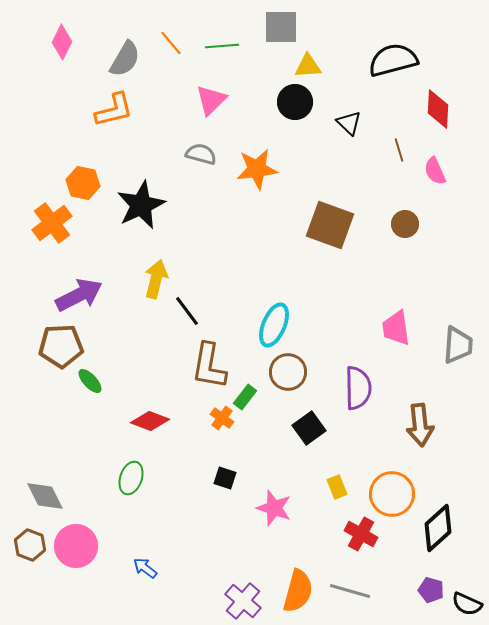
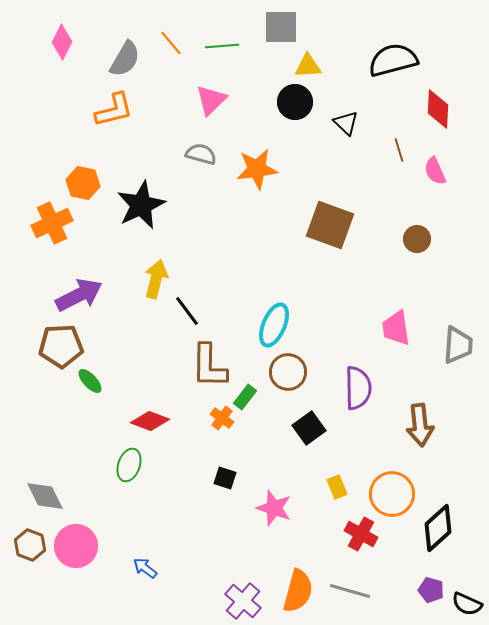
black triangle at (349, 123): moved 3 px left
orange cross at (52, 223): rotated 12 degrees clockwise
brown circle at (405, 224): moved 12 px right, 15 px down
brown L-shape at (209, 366): rotated 9 degrees counterclockwise
green ellipse at (131, 478): moved 2 px left, 13 px up
